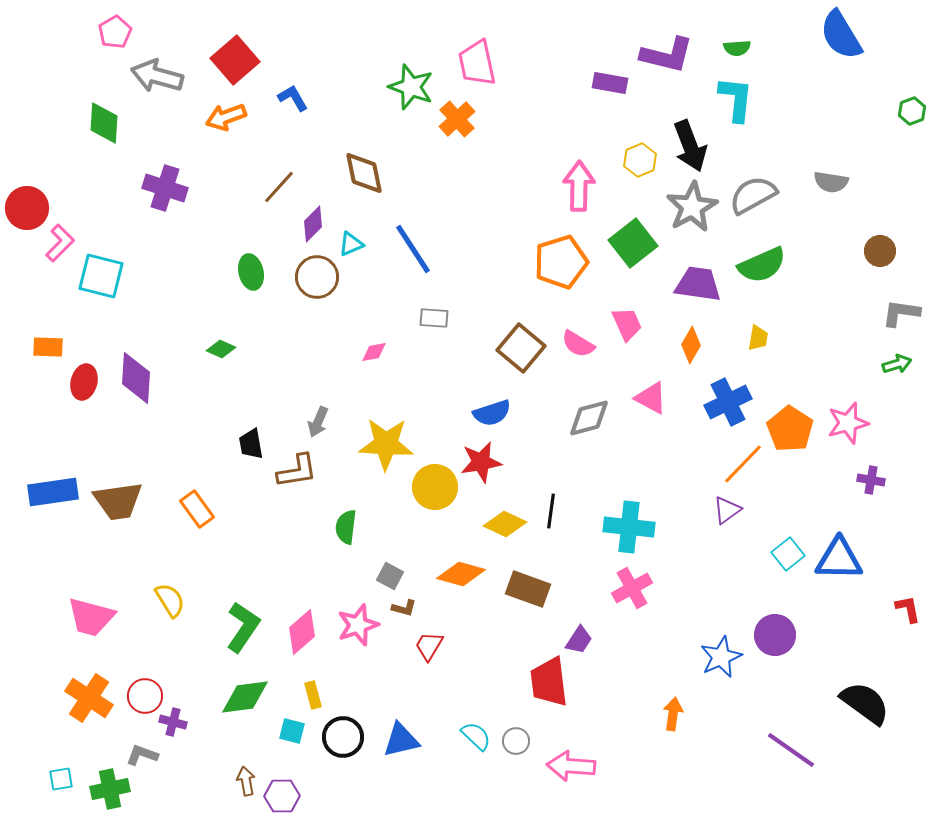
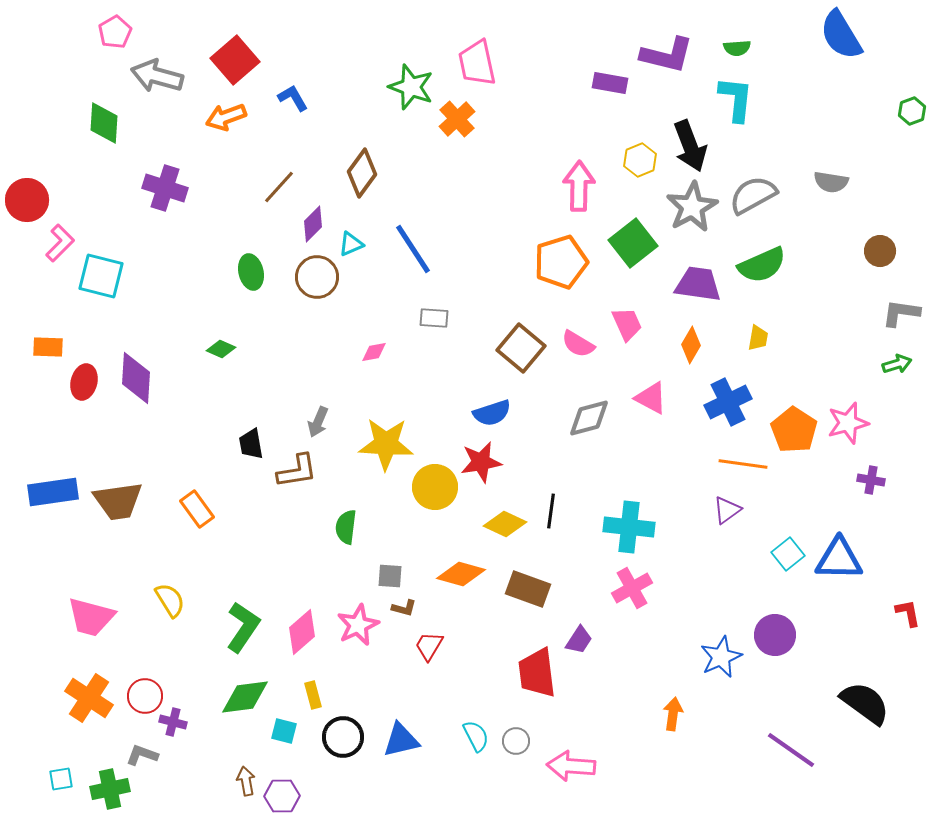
brown diamond at (364, 173): moved 2 px left; rotated 48 degrees clockwise
red circle at (27, 208): moved 8 px up
orange pentagon at (790, 429): moved 4 px right, 1 px down
orange line at (743, 464): rotated 54 degrees clockwise
gray square at (390, 576): rotated 24 degrees counterclockwise
red L-shape at (908, 609): moved 4 px down
pink star at (358, 625): rotated 6 degrees counterclockwise
red trapezoid at (549, 682): moved 12 px left, 9 px up
cyan square at (292, 731): moved 8 px left
cyan semicircle at (476, 736): rotated 20 degrees clockwise
